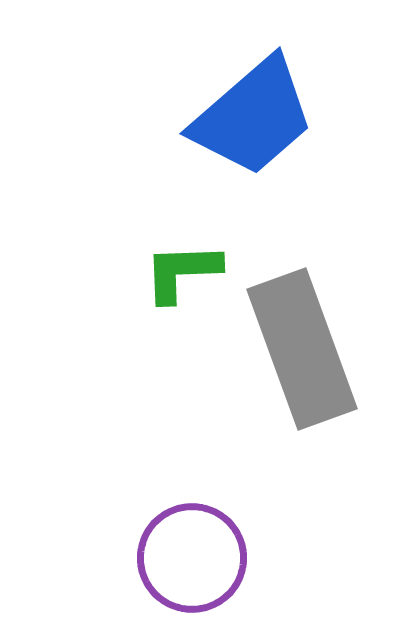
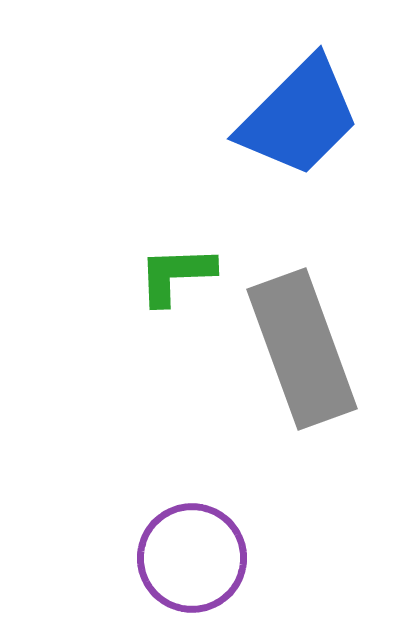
blue trapezoid: moved 46 px right; rotated 4 degrees counterclockwise
green L-shape: moved 6 px left, 3 px down
